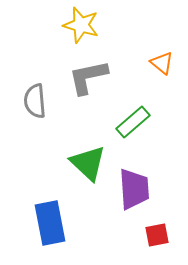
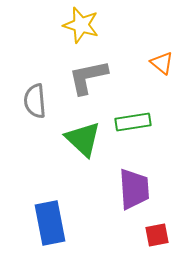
green rectangle: rotated 32 degrees clockwise
green triangle: moved 5 px left, 24 px up
